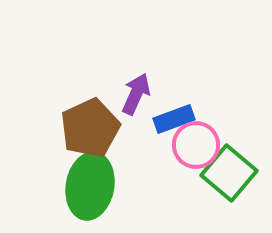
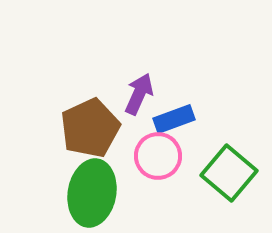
purple arrow: moved 3 px right
pink circle: moved 38 px left, 11 px down
green ellipse: moved 2 px right, 7 px down
